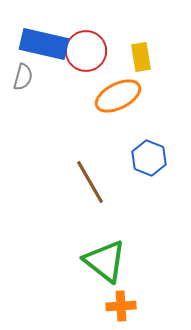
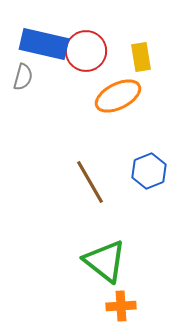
blue hexagon: moved 13 px down; rotated 16 degrees clockwise
